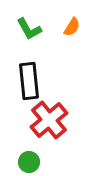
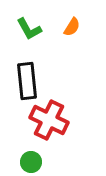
black rectangle: moved 2 px left
red cross: rotated 24 degrees counterclockwise
green circle: moved 2 px right
